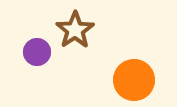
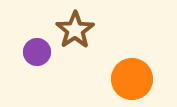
orange circle: moved 2 px left, 1 px up
